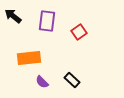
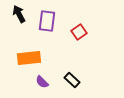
black arrow: moved 6 px right, 2 px up; rotated 24 degrees clockwise
